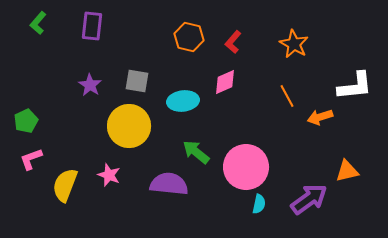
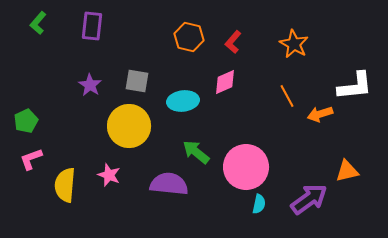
orange arrow: moved 3 px up
yellow semicircle: rotated 16 degrees counterclockwise
